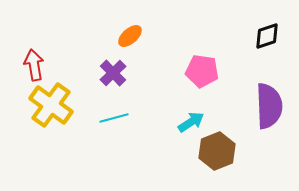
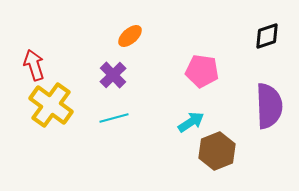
red arrow: rotated 8 degrees counterclockwise
purple cross: moved 2 px down
